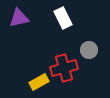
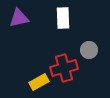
white rectangle: rotated 25 degrees clockwise
